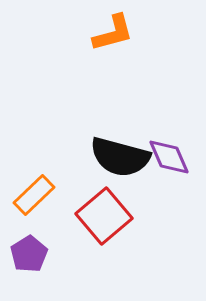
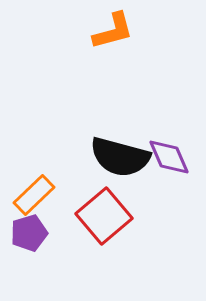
orange L-shape: moved 2 px up
purple pentagon: moved 21 px up; rotated 15 degrees clockwise
